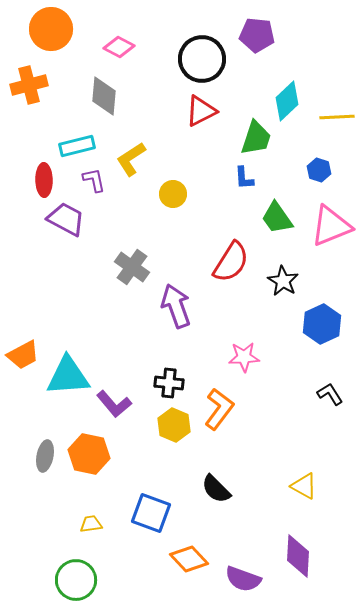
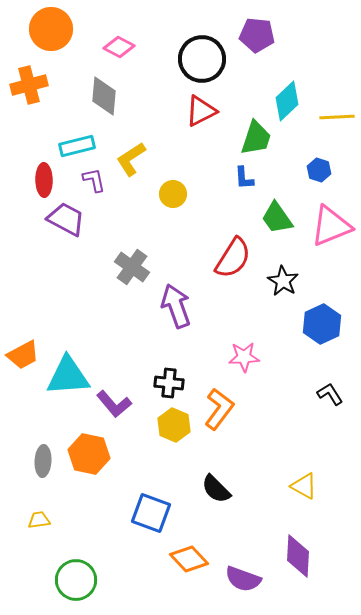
red semicircle at (231, 262): moved 2 px right, 4 px up
gray ellipse at (45, 456): moved 2 px left, 5 px down; rotated 8 degrees counterclockwise
yellow trapezoid at (91, 524): moved 52 px left, 4 px up
